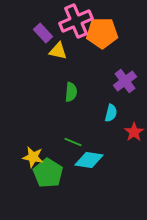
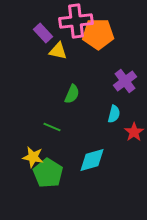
pink cross: rotated 16 degrees clockwise
orange pentagon: moved 4 px left, 1 px down
green semicircle: moved 1 px right, 2 px down; rotated 18 degrees clockwise
cyan semicircle: moved 3 px right, 1 px down
green line: moved 21 px left, 15 px up
cyan diamond: moved 3 px right; rotated 24 degrees counterclockwise
